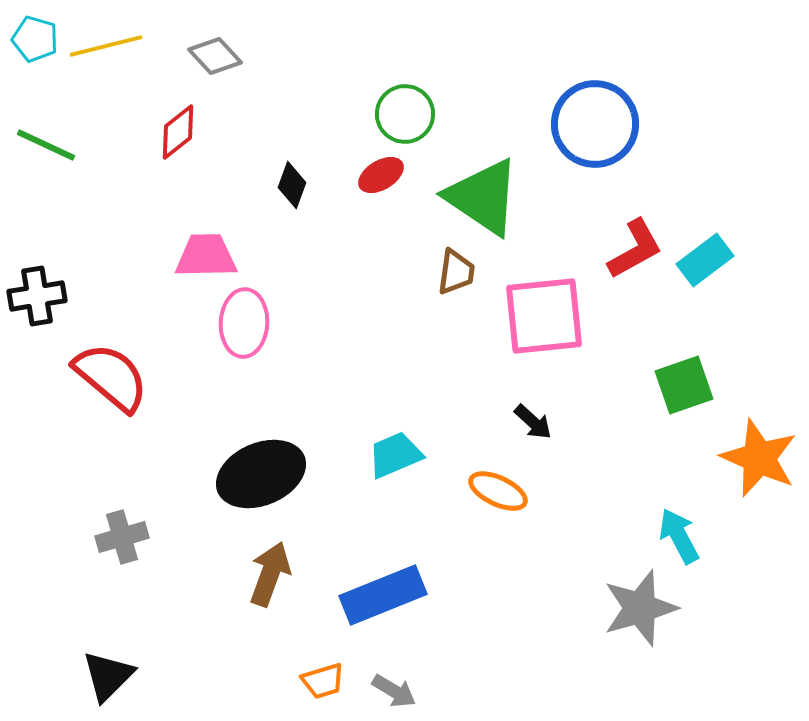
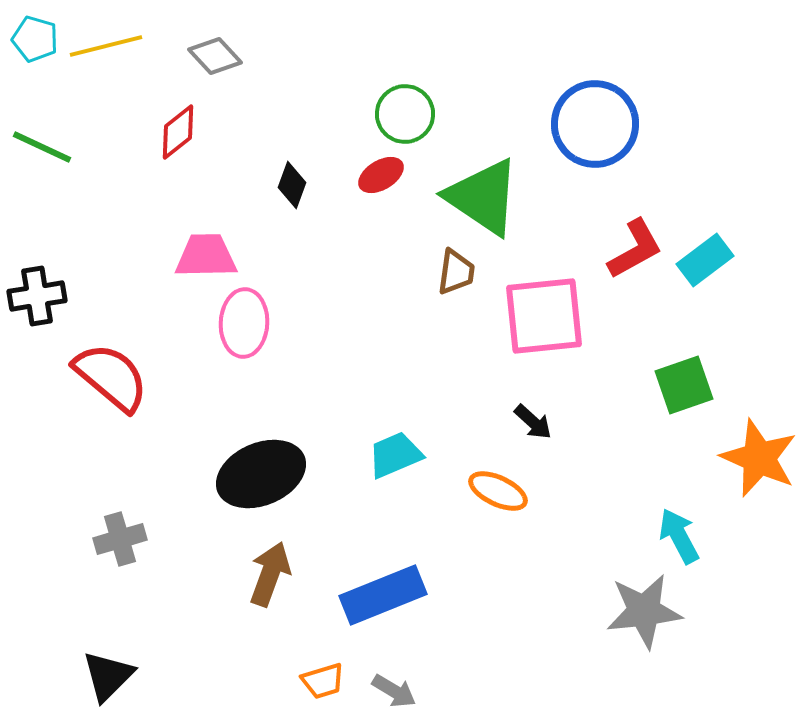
green line: moved 4 px left, 2 px down
gray cross: moved 2 px left, 2 px down
gray star: moved 4 px right, 3 px down; rotated 10 degrees clockwise
